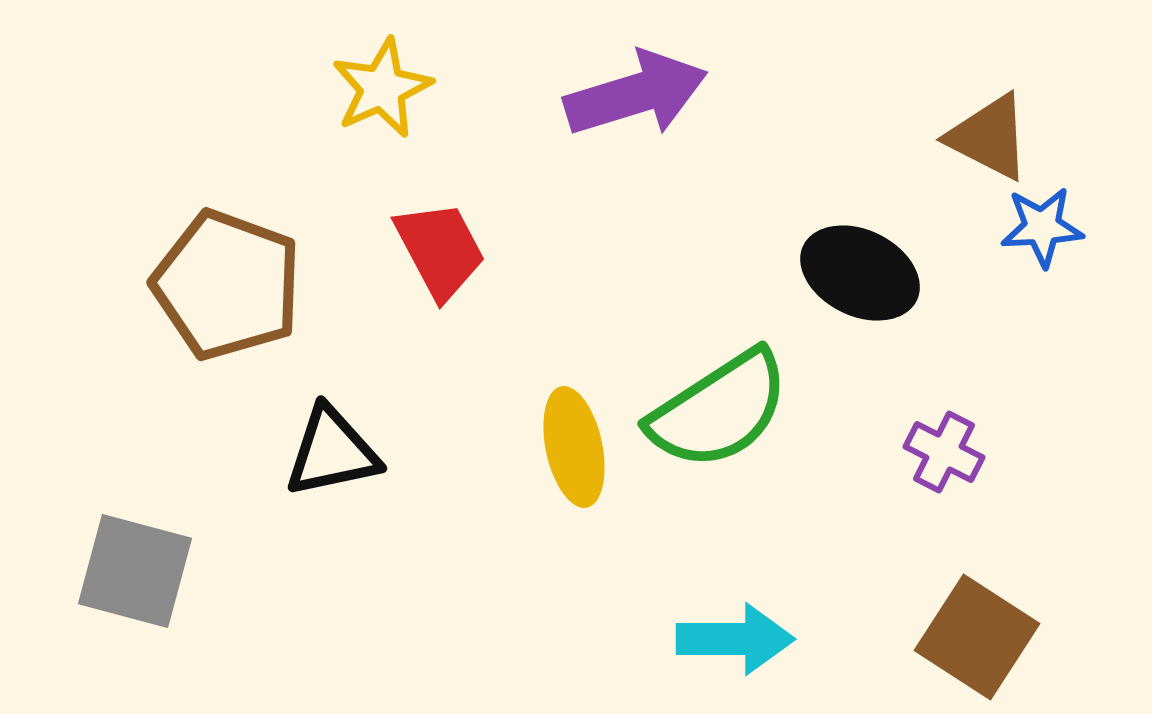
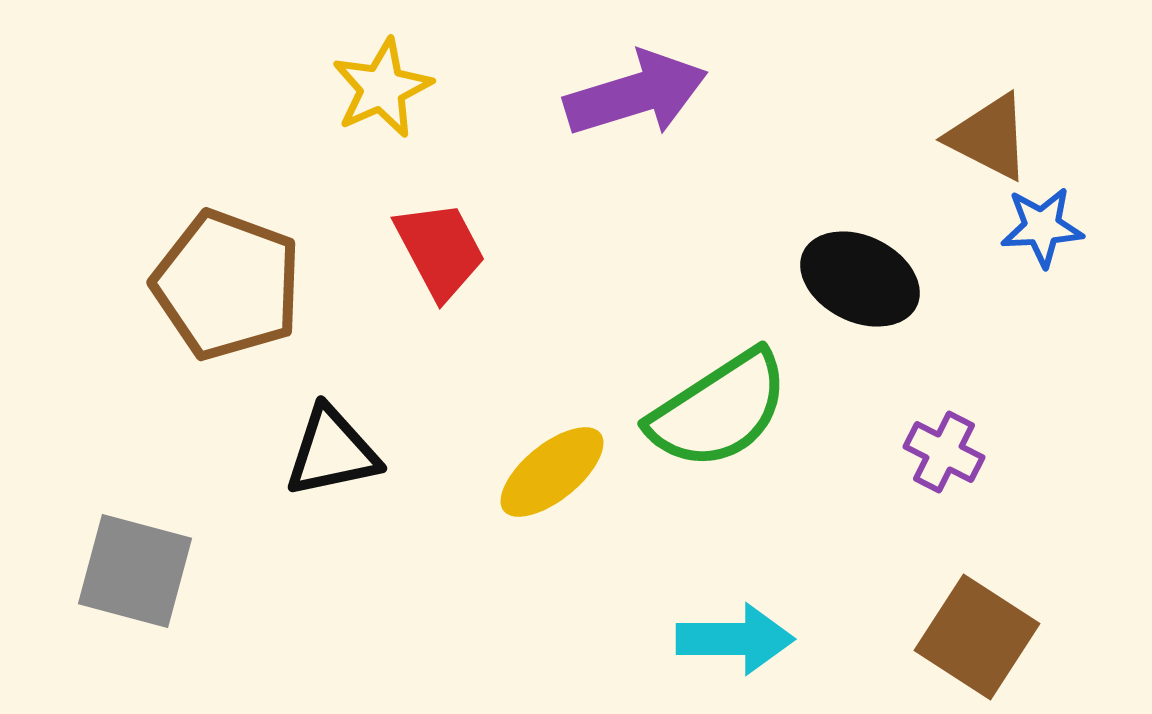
black ellipse: moved 6 px down
yellow ellipse: moved 22 px left, 25 px down; rotated 63 degrees clockwise
